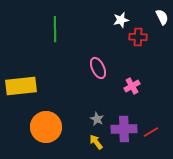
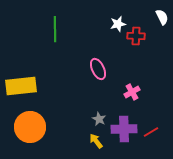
white star: moved 3 px left, 4 px down
red cross: moved 2 px left, 1 px up
pink ellipse: moved 1 px down
pink cross: moved 6 px down
gray star: moved 2 px right
orange circle: moved 16 px left
yellow arrow: moved 1 px up
